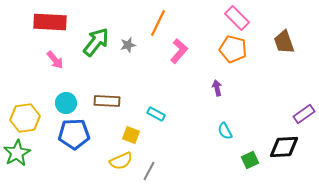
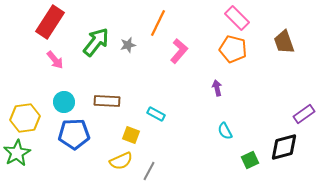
red rectangle: rotated 60 degrees counterclockwise
cyan circle: moved 2 px left, 1 px up
black diamond: rotated 12 degrees counterclockwise
